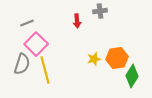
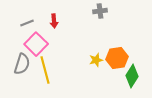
red arrow: moved 23 px left
yellow star: moved 2 px right, 1 px down
